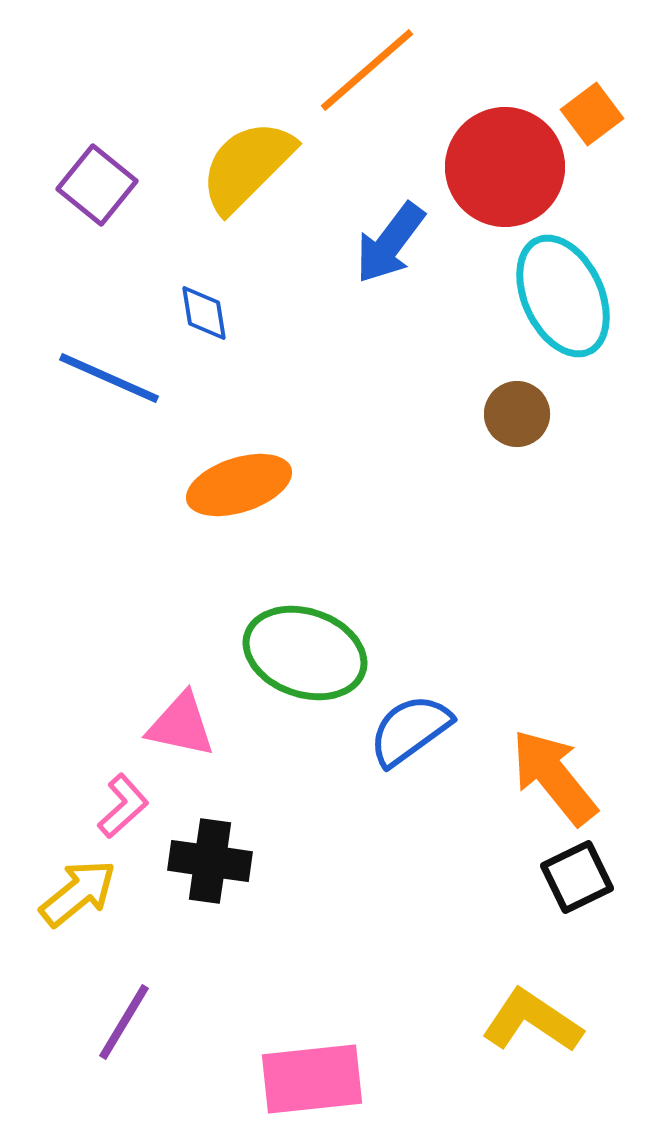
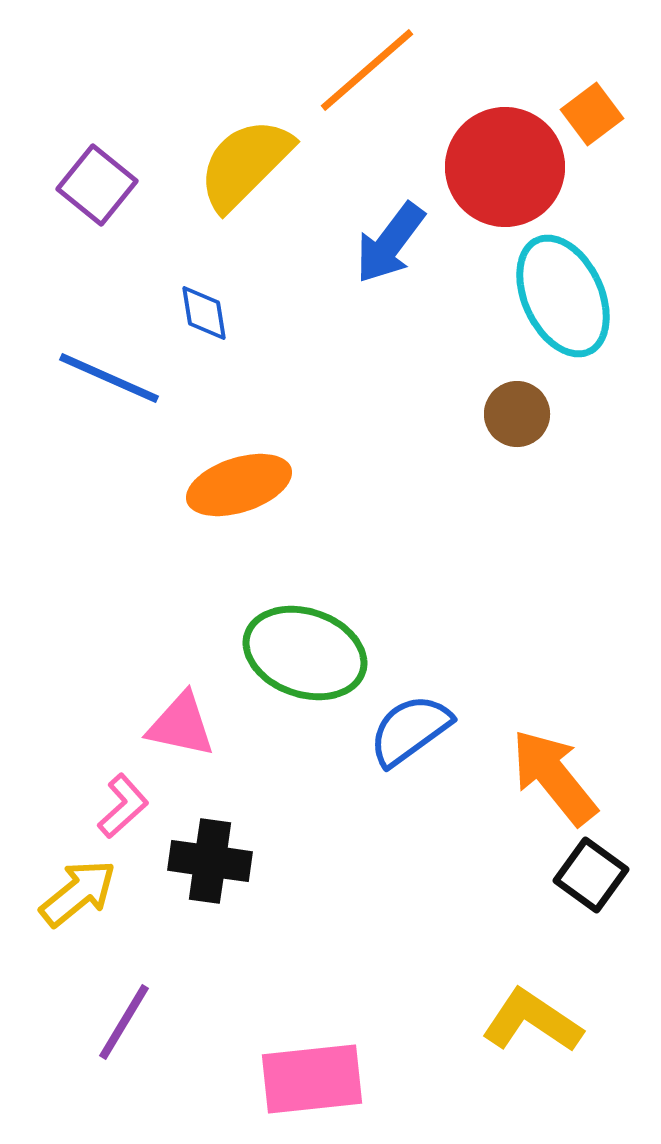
yellow semicircle: moved 2 px left, 2 px up
black square: moved 14 px right, 2 px up; rotated 28 degrees counterclockwise
